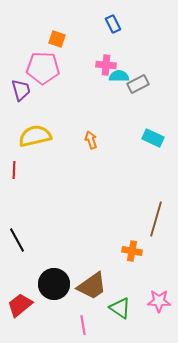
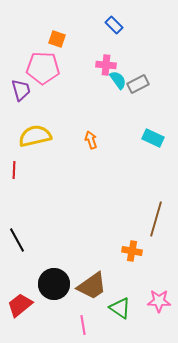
blue rectangle: moved 1 px right, 1 px down; rotated 18 degrees counterclockwise
cyan semicircle: moved 1 px left, 4 px down; rotated 54 degrees clockwise
